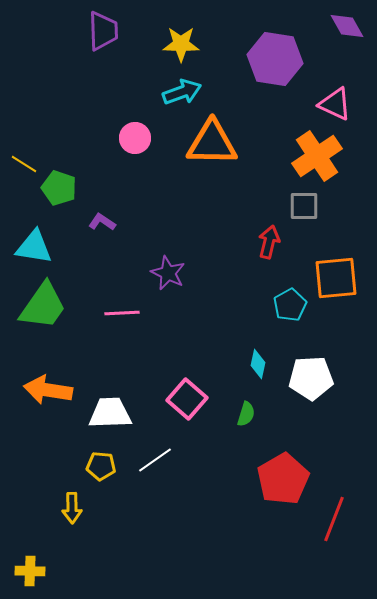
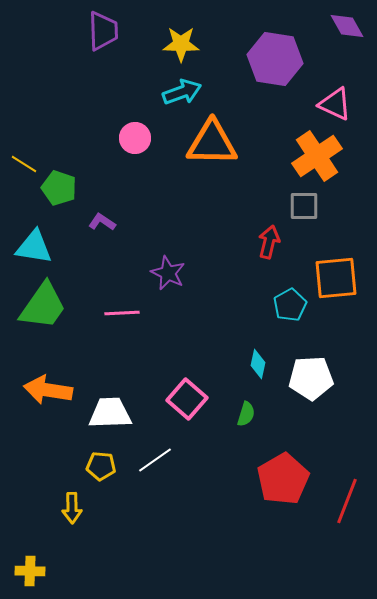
red line: moved 13 px right, 18 px up
